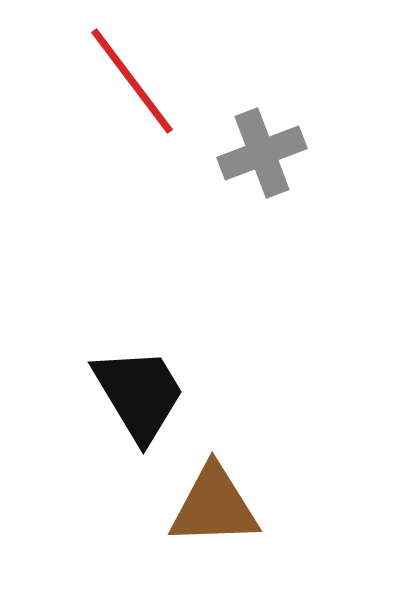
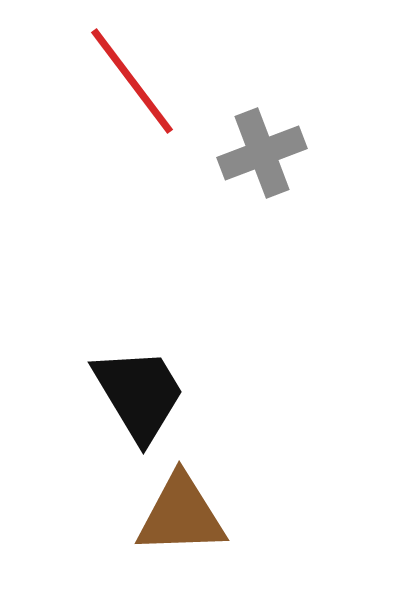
brown triangle: moved 33 px left, 9 px down
